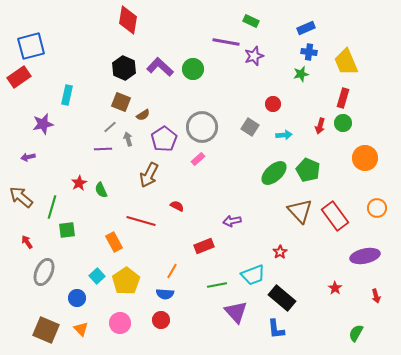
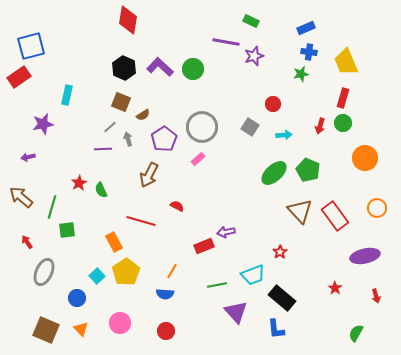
purple arrow at (232, 221): moved 6 px left, 11 px down
yellow pentagon at (126, 281): moved 9 px up
red circle at (161, 320): moved 5 px right, 11 px down
